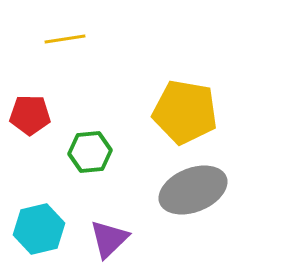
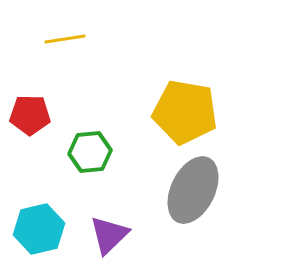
gray ellipse: rotated 42 degrees counterclockwise
purple triangle: moved 4 px up
